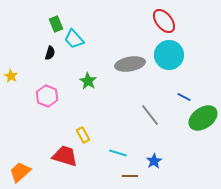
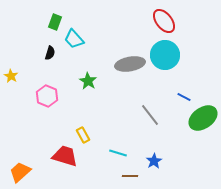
green rectangle: moved 1 px left, 2 px up; rotated 42 degrees clockwise
cyan circle: moved 4 px left
